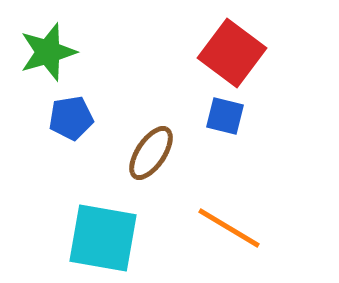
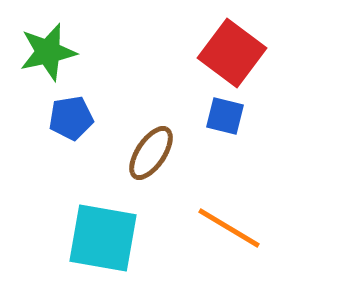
green star: rotated 4 degrees clockwise
